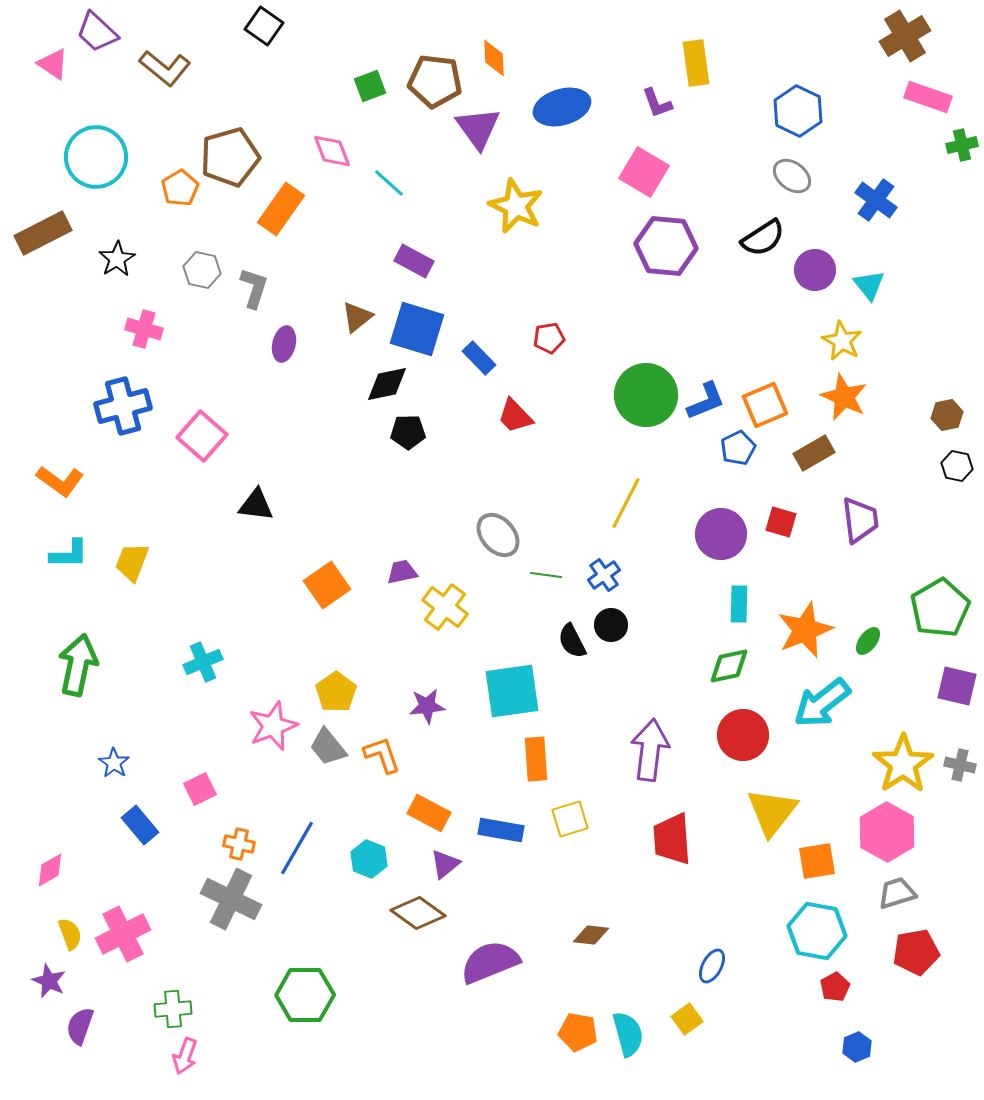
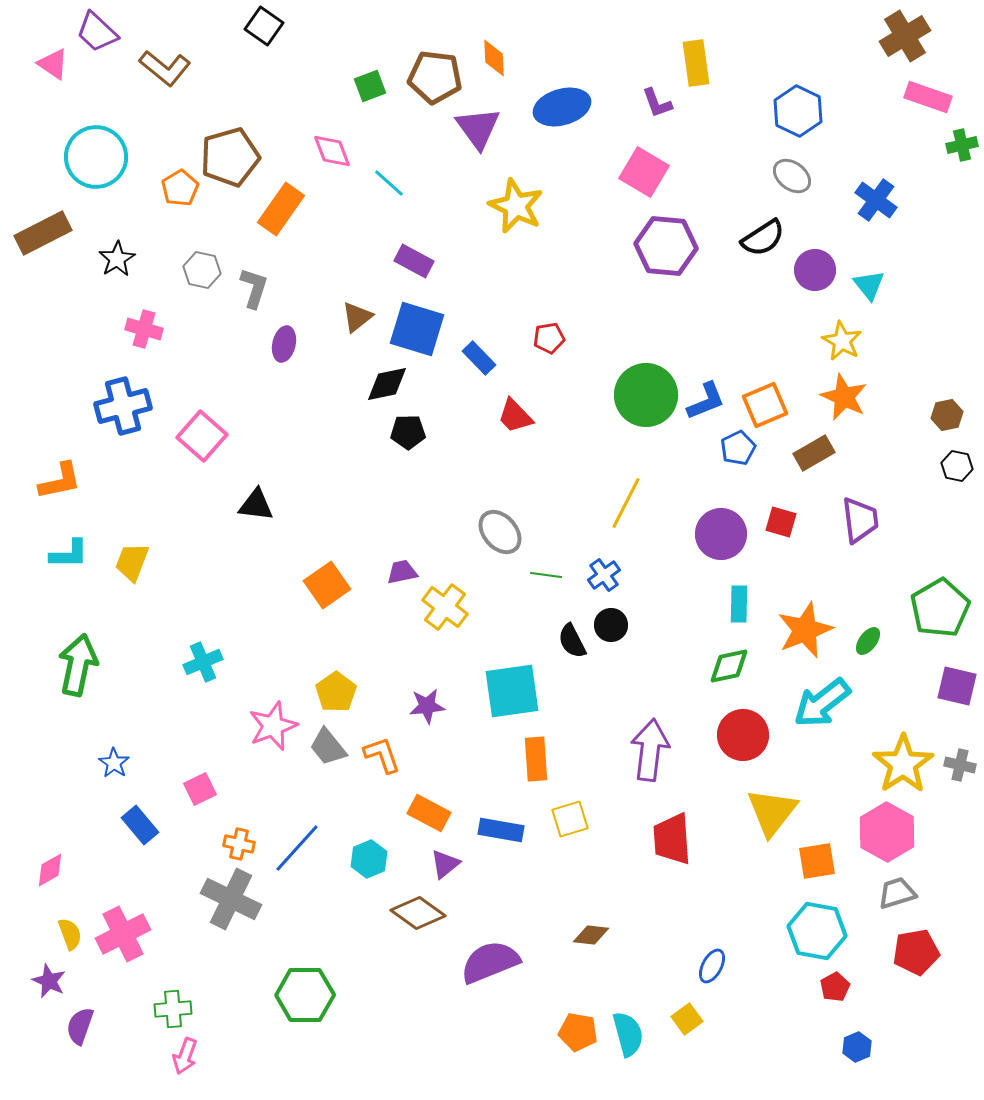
brown pentagon at (435, 81): moved 4 px up
orange L-shape at (60, 481): rotated 48 degrees counterclockwise
gray ellipse at (498, 535): moved 2 px right, 3 px up
blue line at (297, 848): rotated 12 degrees clockwise
cyan hexagon at (369, 859): rotated 15 degrees clockwise
